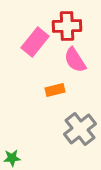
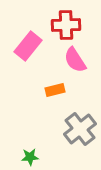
red cross: moved 1 px left, 1 px up
pink rectangle: moved 7 px left, 4 px down
green star: moved 18 px right, 1 px up
